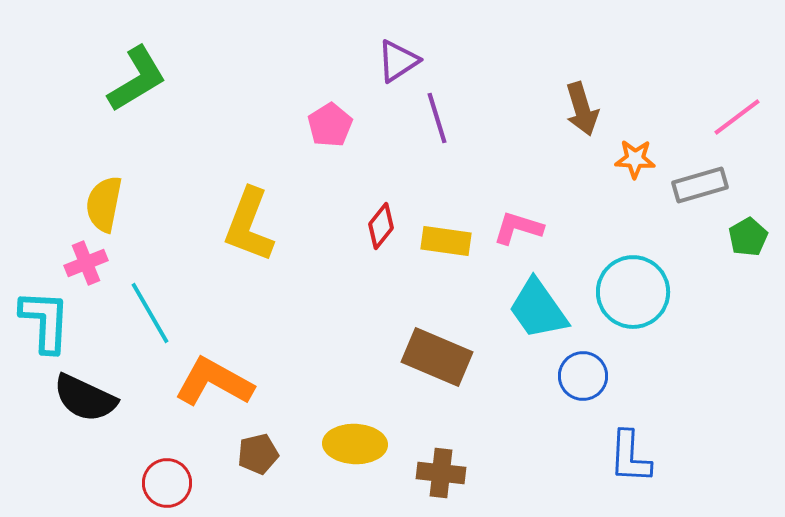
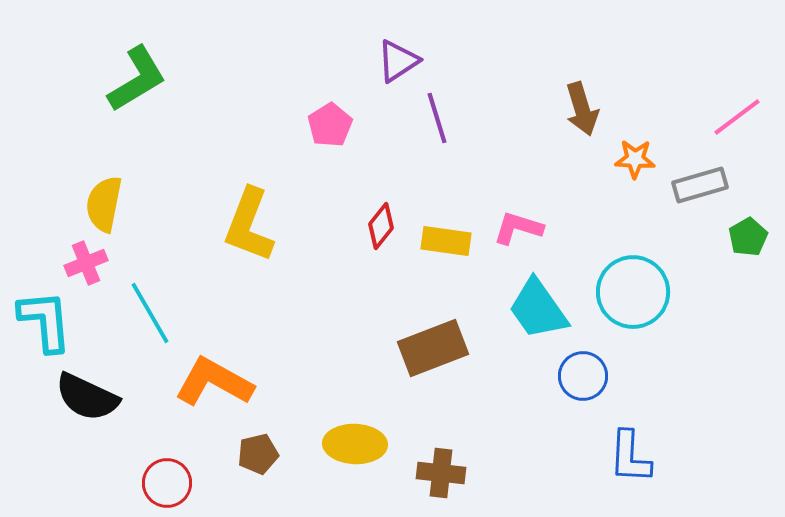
cyan L-shape: rotated 8 degrees counterclockwise
brown rectangle: moved 4 px left, 9 px up; rotated 44 degrees counterclockwise
black semicircle: moved 2 px right, 1 px up
